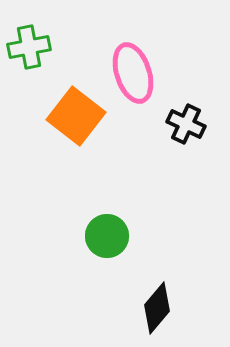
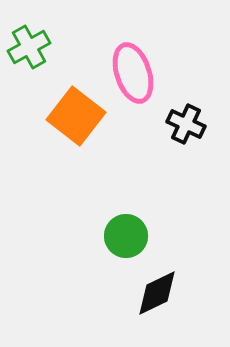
green cross: rotated 18 degrees counterclockwise
green circle: moved 19 px right
black diamond: moved 15 px up; rotated 24 degrees clockwise
